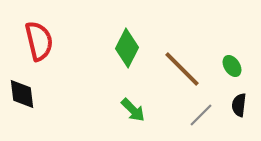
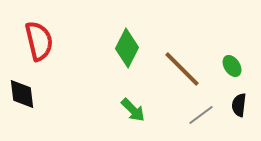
gray line: rotated 8 degrees clockwise
